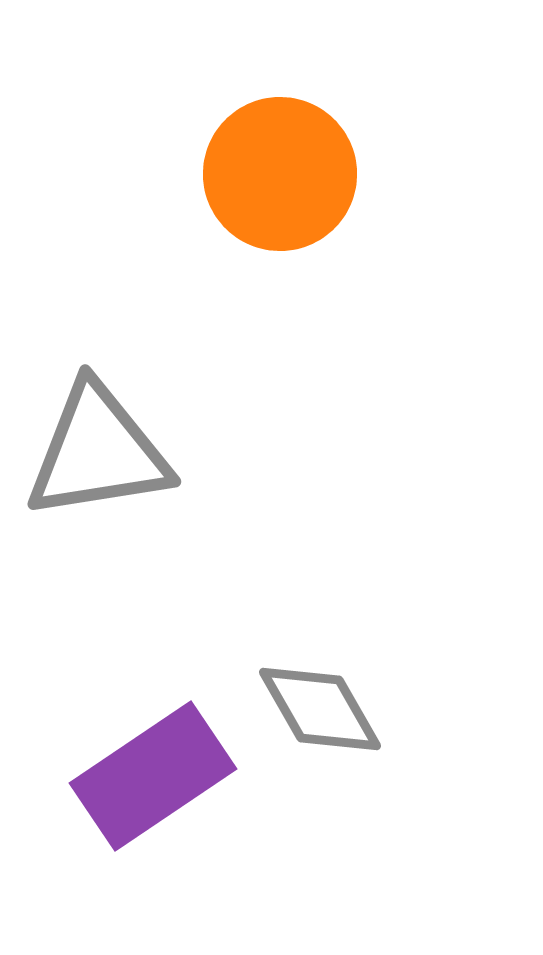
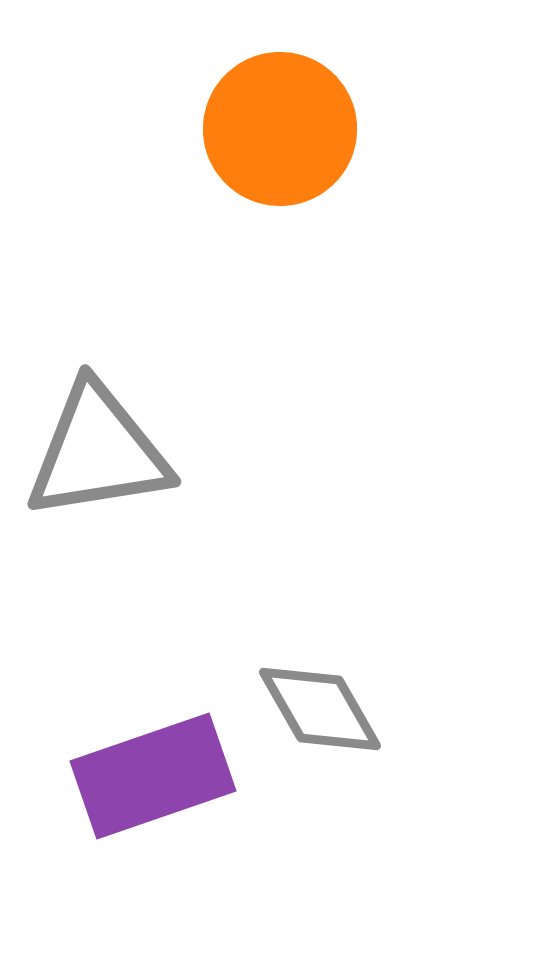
orange circle: moved 45 px up
purple rectangle: rotated 15 degrees clockwise
